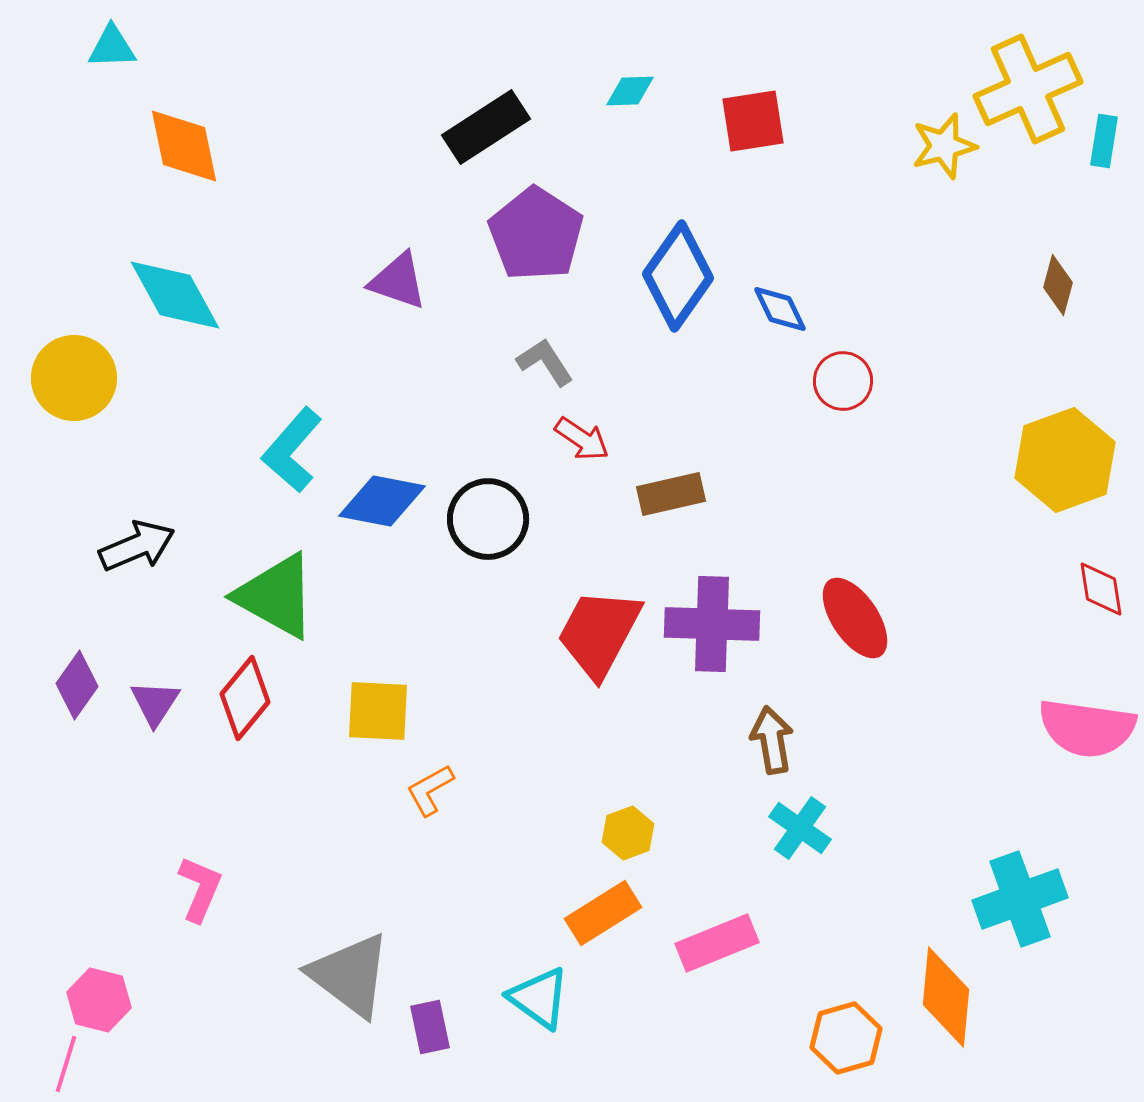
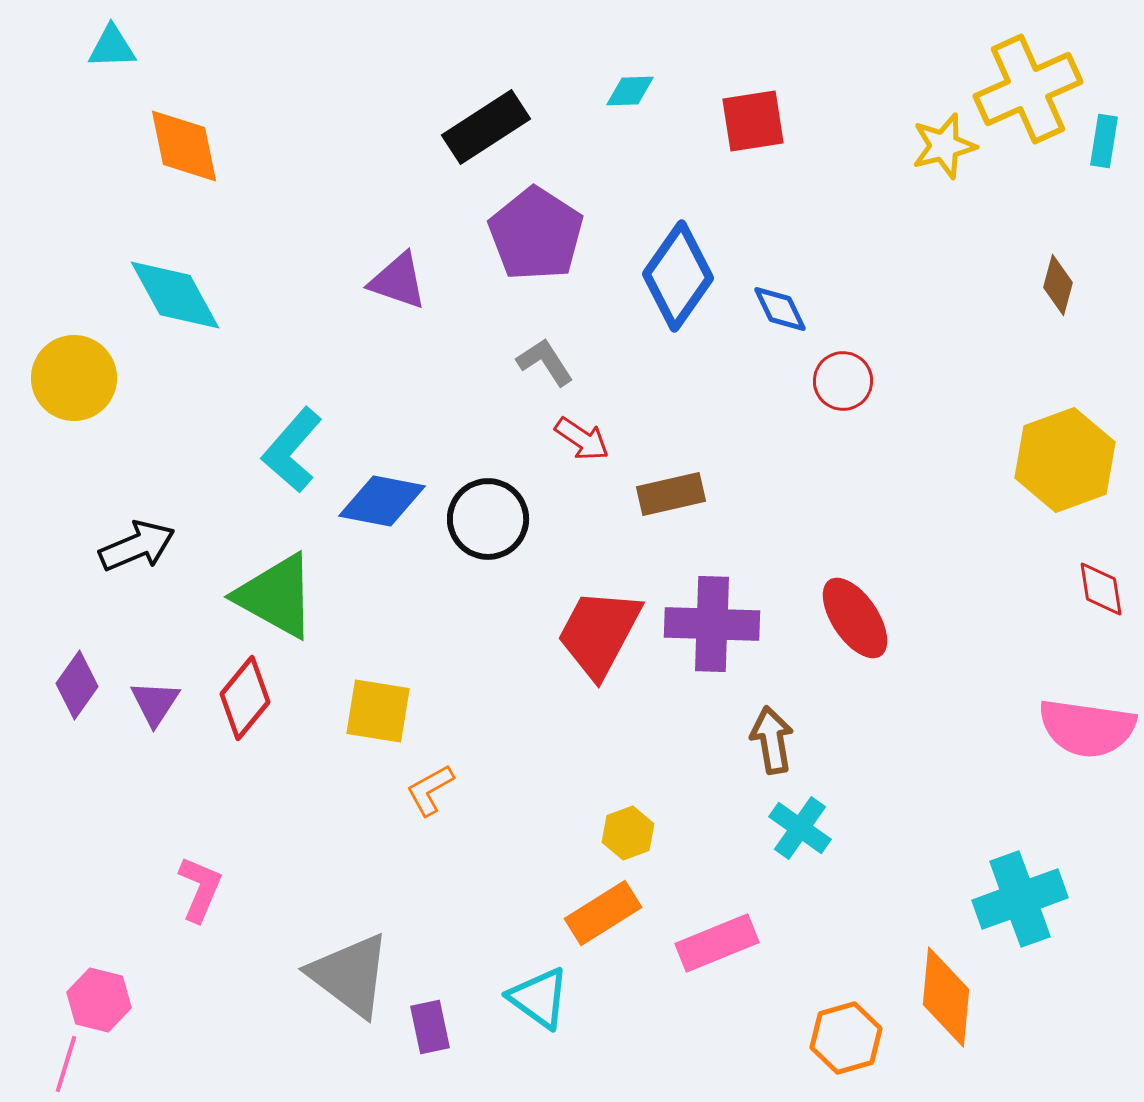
yellow square at (378, 711): rotated 6 degrees clockwise
